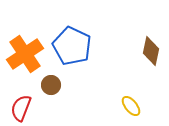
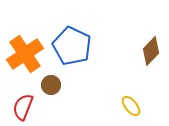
brown diamond: rotated 32 degrees clockwise
red semicircle: moved 2 px right, 1 px up
